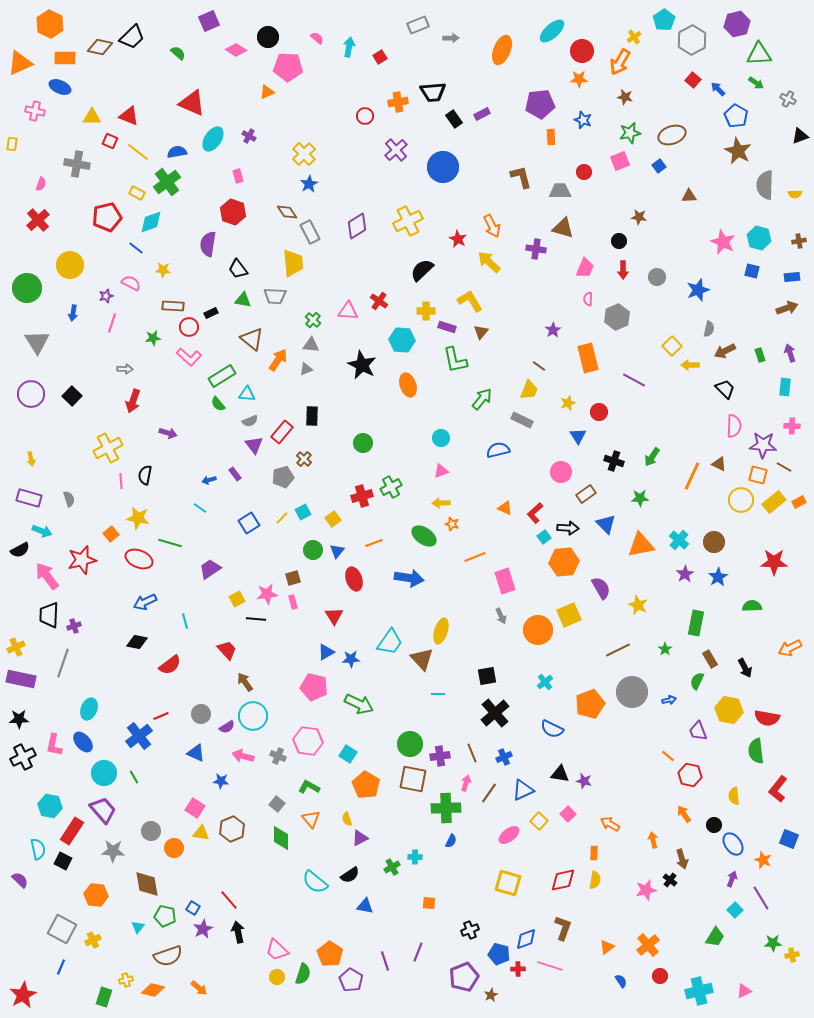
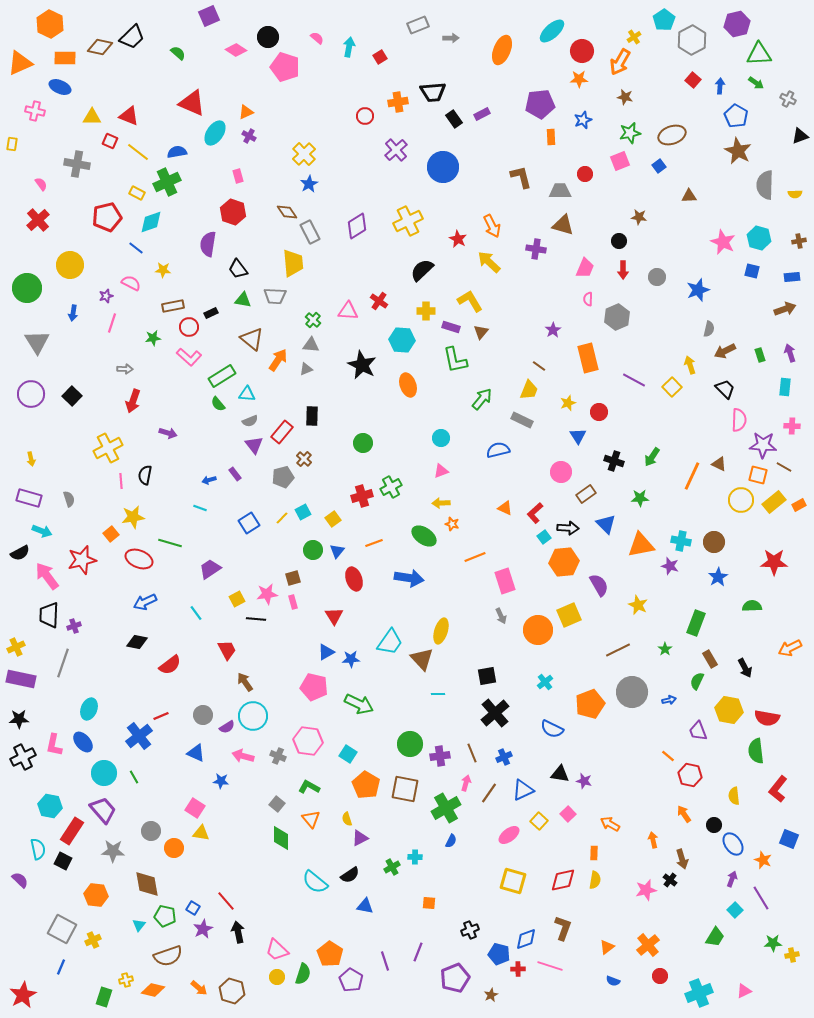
purple square at (209, 21): moved 5 px up
pink pentagon at (288, 67): moved 3 px left; rotated 16 degrees clockwise
blue arrow at (718, 89): moved 2 px right, 3 px up; rotated 49 degrees clockwise
orange triangle at (267, 92): moved 21 px left, 20 px down
blue star at (583, 120): rotated 30 degrees clockwise
cyan ellipse at (213, 139): moved 2 px right, 6 px up
red circle at (584, 172): moved 1 px right, 2 px down
green cross at (167, 182): rotated 12 degrees clockwise
pink semicircle at (41, 184): rotated 56 degrees counterclockwise
brown triangle at (563, 228): moved 3 px up
brown rectangle at (173, 306): rotated 15 degrees counterclockwise
brown arrow at (787, 308): moved 2 px left, 1 px down
purple rectangle at (447, 327): moved 4 px right
yellow square at (672, 346): moved 41 px down
yellow arrow at (690, 365): rotated 72 degrees clockwise
pink semicircle at (734, 426): moved 5 px right, 6 px up
orange rectangle at (799, 502): moved 3 px down
cyan line at (200, 508): rotated 16 degrees counterclockwise
yellow star at (138, 518): moved 5 px left, 1 px up; rotated 20 degrees counterclockwise
cyan cross at (679, 540): moved 2 px right, 1 px down; rotated 30 degrees counterclockwise
black semicircle at (20, 550): moved 3 px down
purple star at (685, 574): moved 15 px left, 8 px up; rotated 24 degrees counterclockwise
purple semicircle at (601, 588): moved 2 px left, 3 px up
cyan line at (185, 621): moved 11 px right, 8 px up; rotated 21 degrees counterclockwise
green rectangle at (696, 623): rotated 10 degrees clockwise
red trapezoid at (227, 650): rotated 15 degrees clockwise
gray circle at (201, 714): moved 2 px right, 1 px down
brown square at (413, 779): moved 8 px left, 10 px down
green cross at (446, 808): rotated 28 degrees counterclockwise
brown hexagon at (232, 829): moved 162 px down; rotated 20 degrees counterclockwise
yellow square at (508, 883): moved 5 px right, 2 px up
red line at (229, 900): moved 3 px left, 1 px down
cyan triangle at (138, 927): moved 1 px right, 2 px up
purple pentagon at (464, 977): moved 9 px left, 1 px down
blue semicircle at (621, 981): moved 8 px left; rotated 144 degrees clockwise
cyan cross at (699, 991): moved 2 px down; rotated 8 degrees counterclockwise
